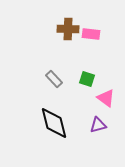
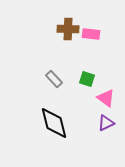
purple triangle: moved 8 px right, 2 px up; rotated 12 degrees counterclockwise
